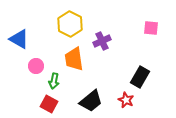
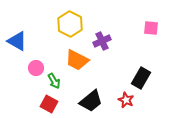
blue triangle: moved 2 px left, 2 px down
orange trapezoid: moved 3 px right, 1 px down; rotated 55 degrees counterclockwise
pink circle: moved 2 px down
black rectangle: moved 1 px right, 1 px down
green arrow: rotated 42 degrees counterclockwise
